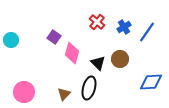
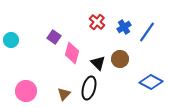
blue diamond: rotated 30 degrees clockwise
pink circle: moved 2 px right, 1 px up
